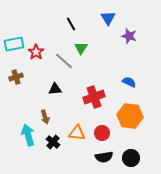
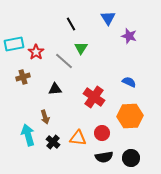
brown cross: moved 7 px right
red cross: rotated 35 degrees counterclockwise
orange hexagon: rotated 10 degrees counterclockwise
orange triangle: moved 1 px right, 5 px down
